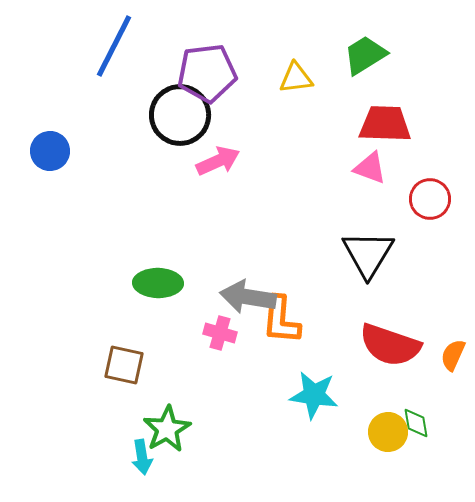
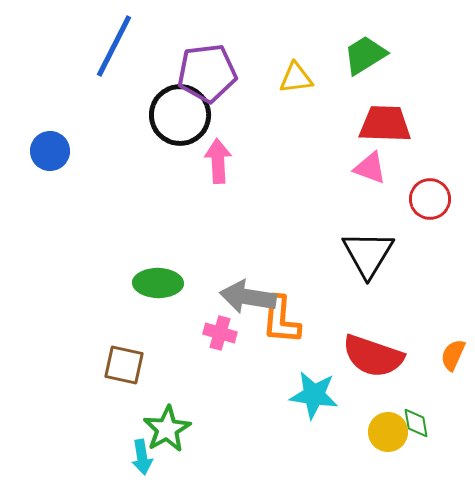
pink arrow: rotated 69 degrees counterclockwise
red semicircle: moved 17 px left, 11 px down
